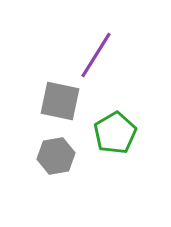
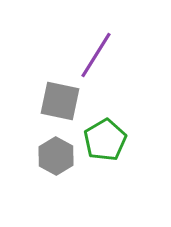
green pentagon: moved 10 px left, 7 px down
gray hexagon: rotated 21 degrees counterclockwise
